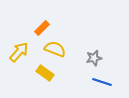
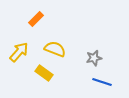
orange rectangle: moved 6 px left, 9 px up
yellow rectangle: moved 1 px left
